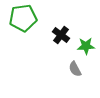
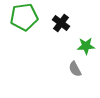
green pentagon: moved 1 px right, 1 px up
black cross: moved 12 px up
